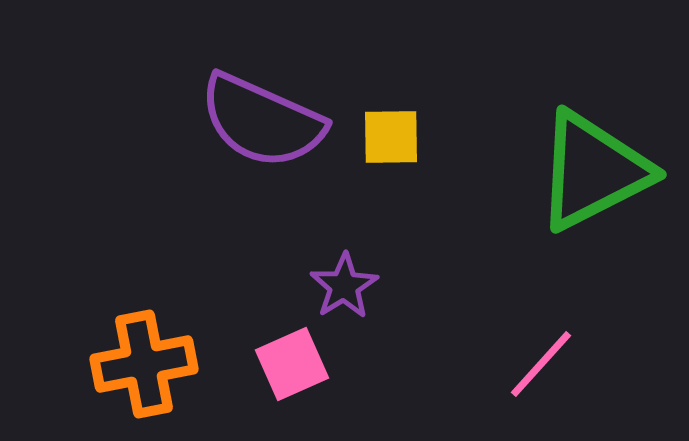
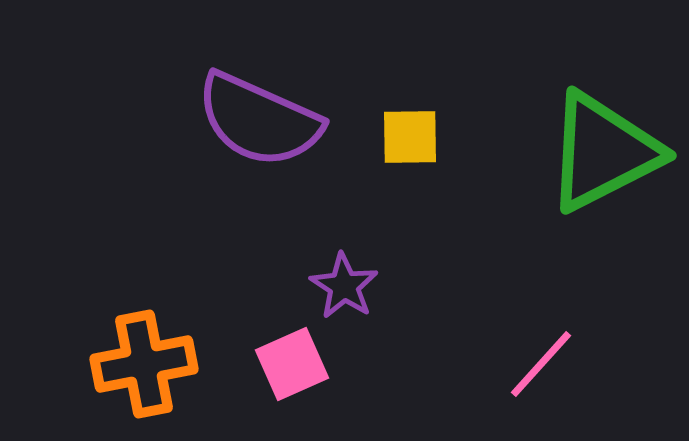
purple semicircle: moved 3 px left, 1 px up
yellow square: moved 19 px right
green triangle: moved 10 px right, 19 px up
purple star: rotated 8 degrees counterclockwise
